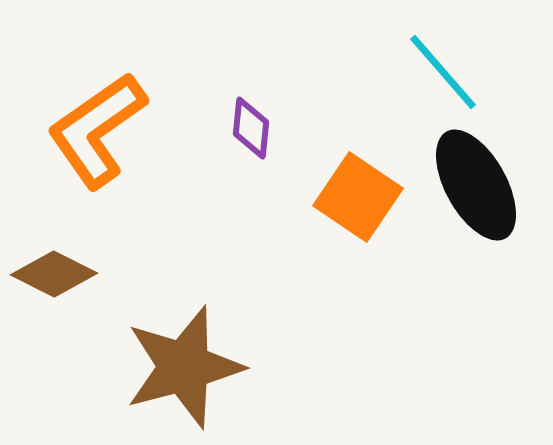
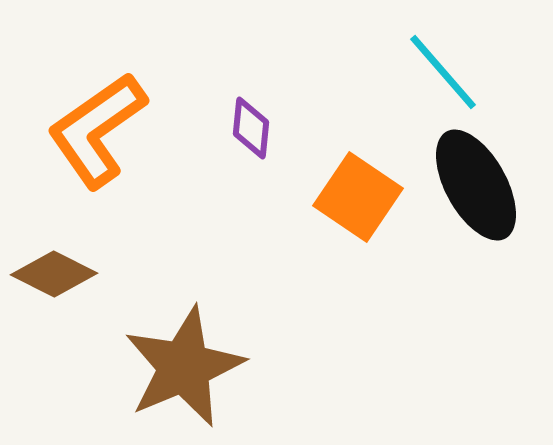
brown star: rotated 8 degrees counterclockwise
